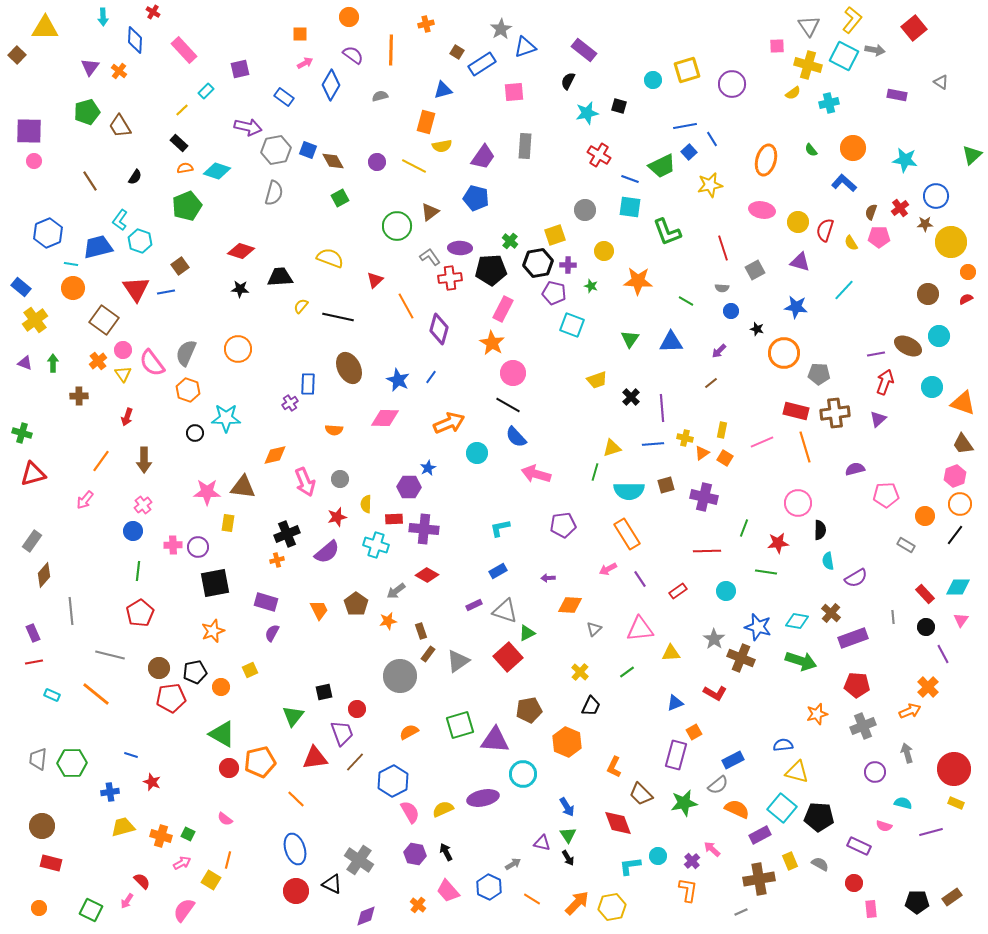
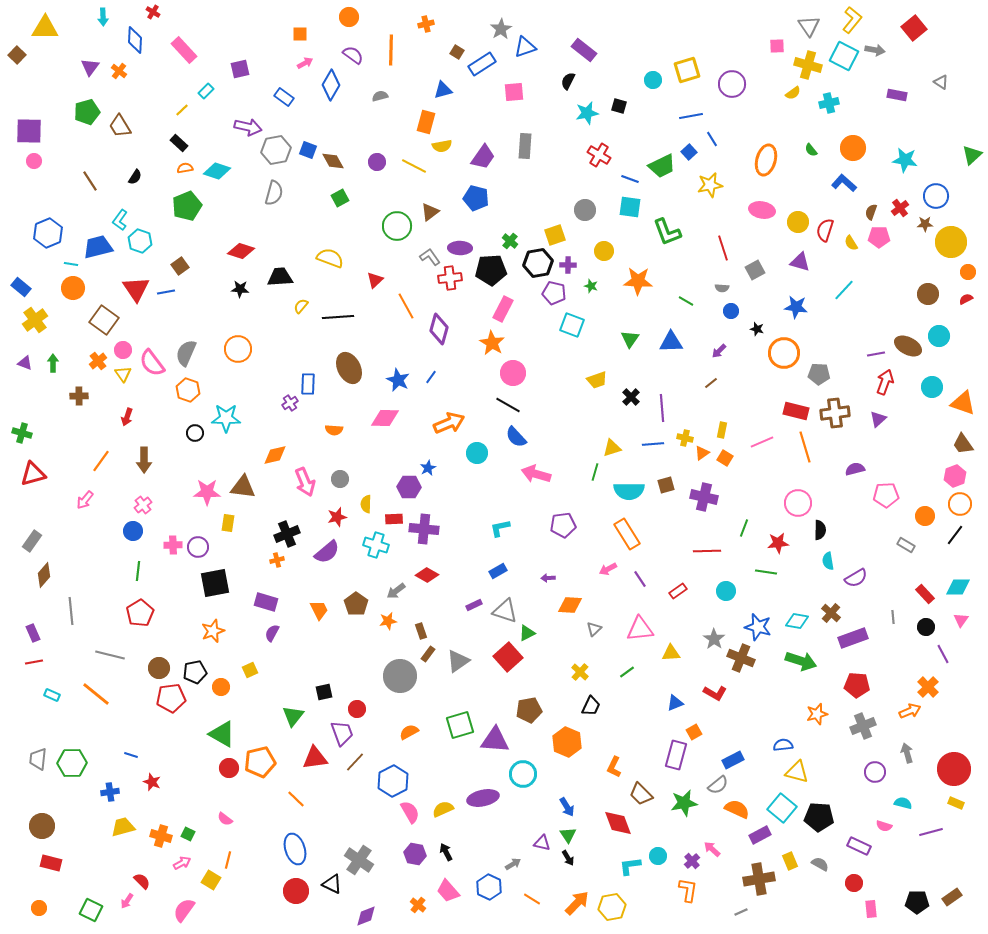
blue line at (685, 126): moved 6 px right, 10 px up
black line at (338, 317): rotated 16 degrees counterclockwise
